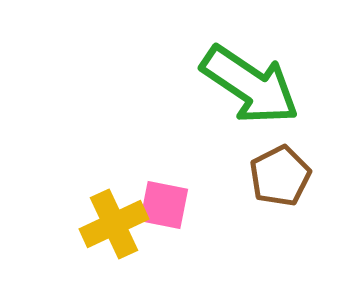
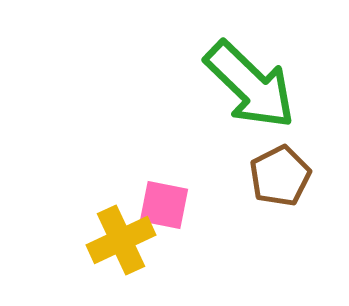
green arrow: rotated 10 degrees clockwise
yellow cross: moved 7 px right, 16 px down
